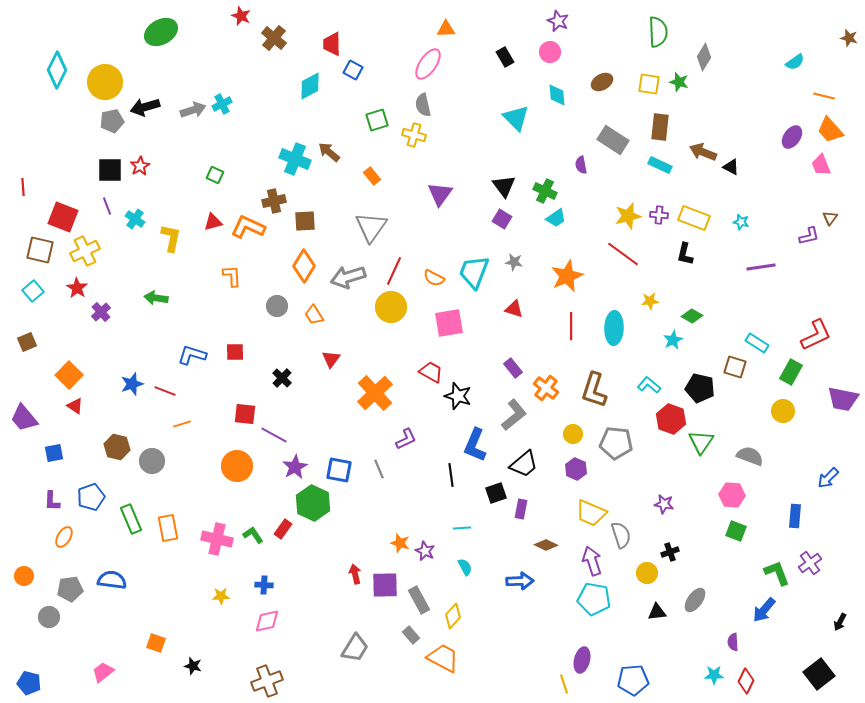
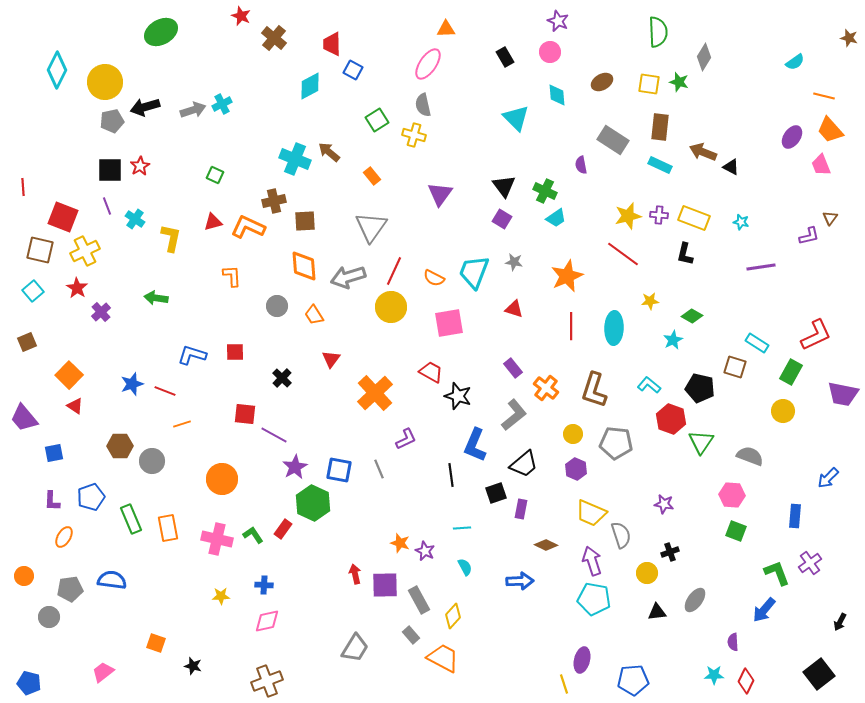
green square at (377, 120): rotated 15 degrees counterclockwise
orange diamond at (304, 266): rotated 36 degrees counterclockwise
purple trapezoid at (843, 399): moved 5 px up
brown hexagon at (117, 447): moved 3 px right, 1 px up; rotated 15 degrees counterclockwise
orange circle at (237, 466): moved 15 px left, 13 px down
